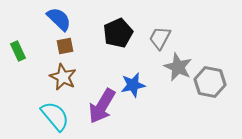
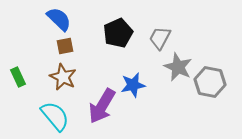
green rectangle: moved 26 px down
